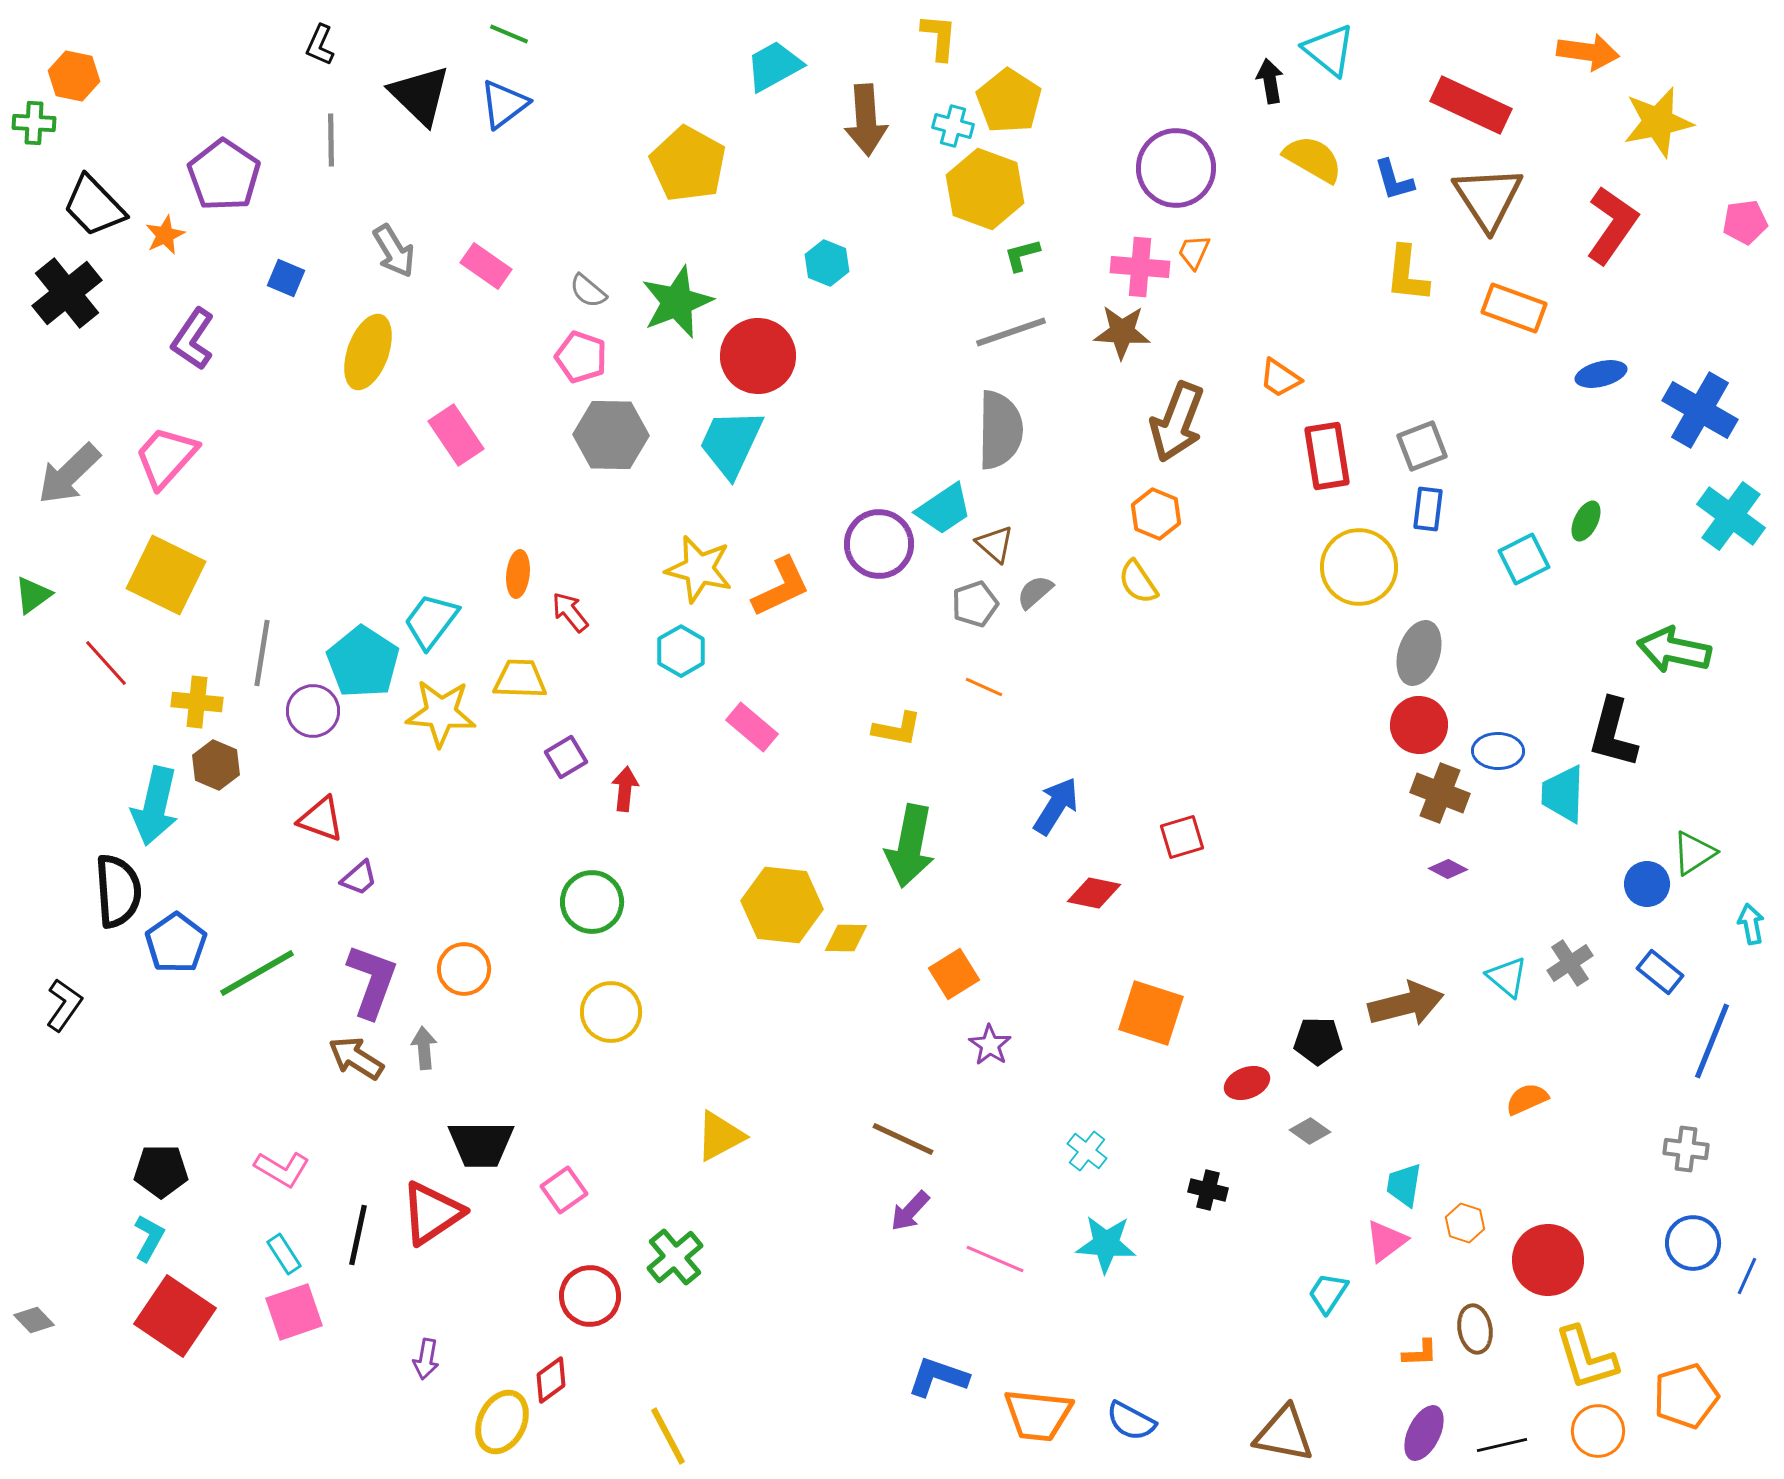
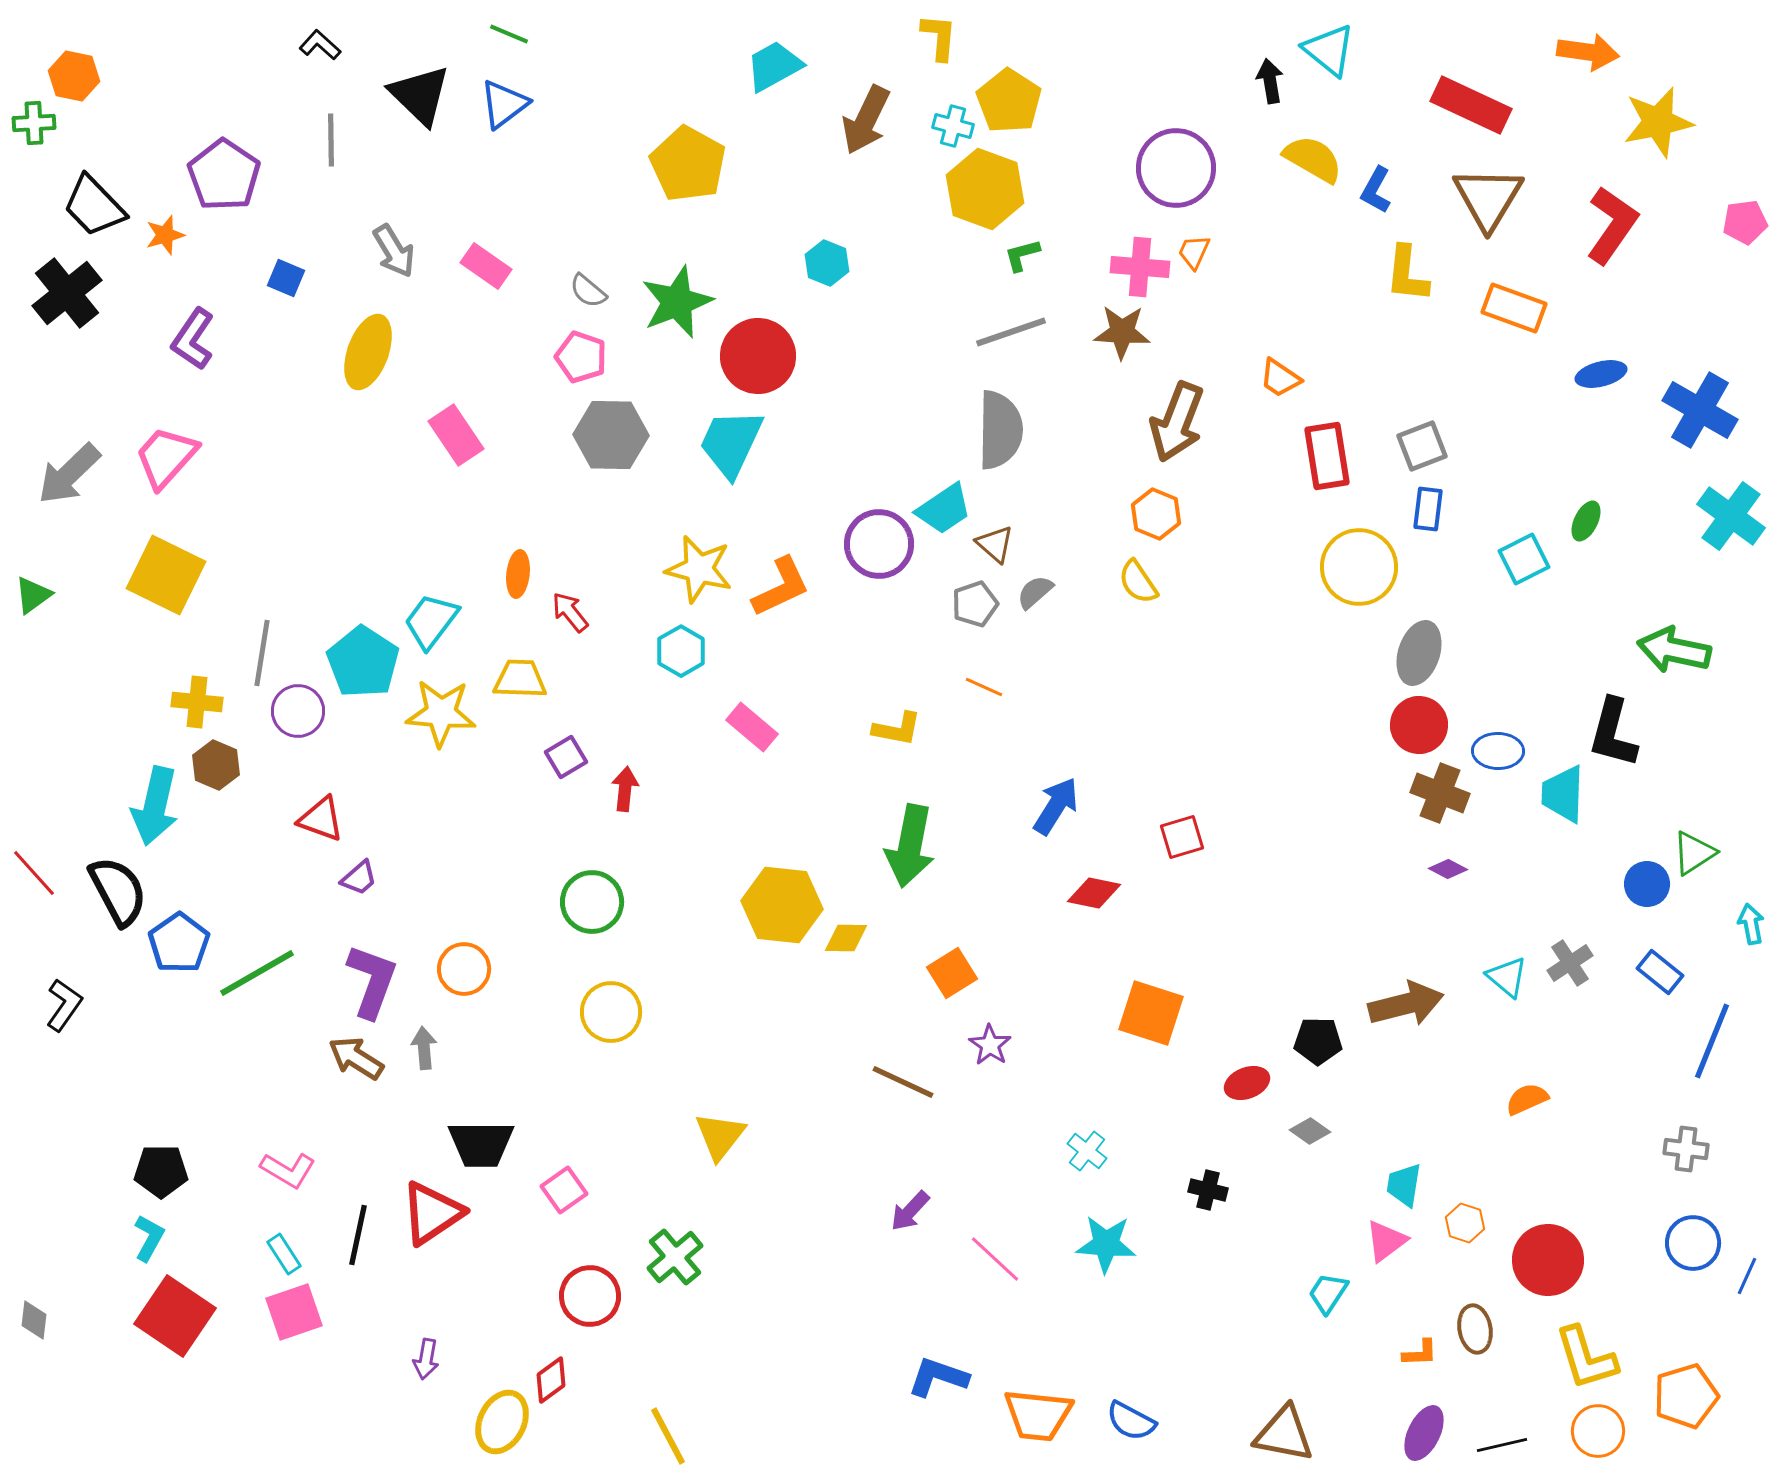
black L-shape at (320, 45): rotated 108 degrees clockwise
brown arrow at (866, 120): rotated 30 degrees clockwise
green cross at (34, 123): rotated 6 degrees counterclockwise
blue L-shape at (1394, 180): moved 18 px left, 10 px down; rotated 45 degrees clockwise
brown triangle at (1488, 198): rotated 4 degrees clockwise
orange star at (165, 235): rotated 9 degrees clockwise
red line at (106, 663): moved 72 px left, 210 px down
purple circle at (313, 711): moved 15 px left
black semicircle at (118, 891): rotated 24 degrees counterclockwise
blue pentagon at (176, 943): moved 3 px right
orange square at (954, 974): moved 2 px left, 1 px up
yellow triangle at (720, 1136): rotated 24 degrees counterclockwise
brown line at (903, 1139): moved 57 px up
pink L-shape at (282, 1169): moved 6 px right, 1 px down
pink line at (995, 1259): rotated 20 degrees clockwise
gray diamond at (34, 1320): rotated 51 degrees clockwise
